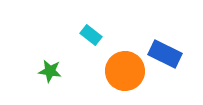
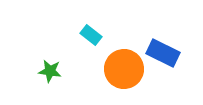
blue rectangle: moved 2 px left, 1 px up
orange circle: moved 1 px left, 2 px up
